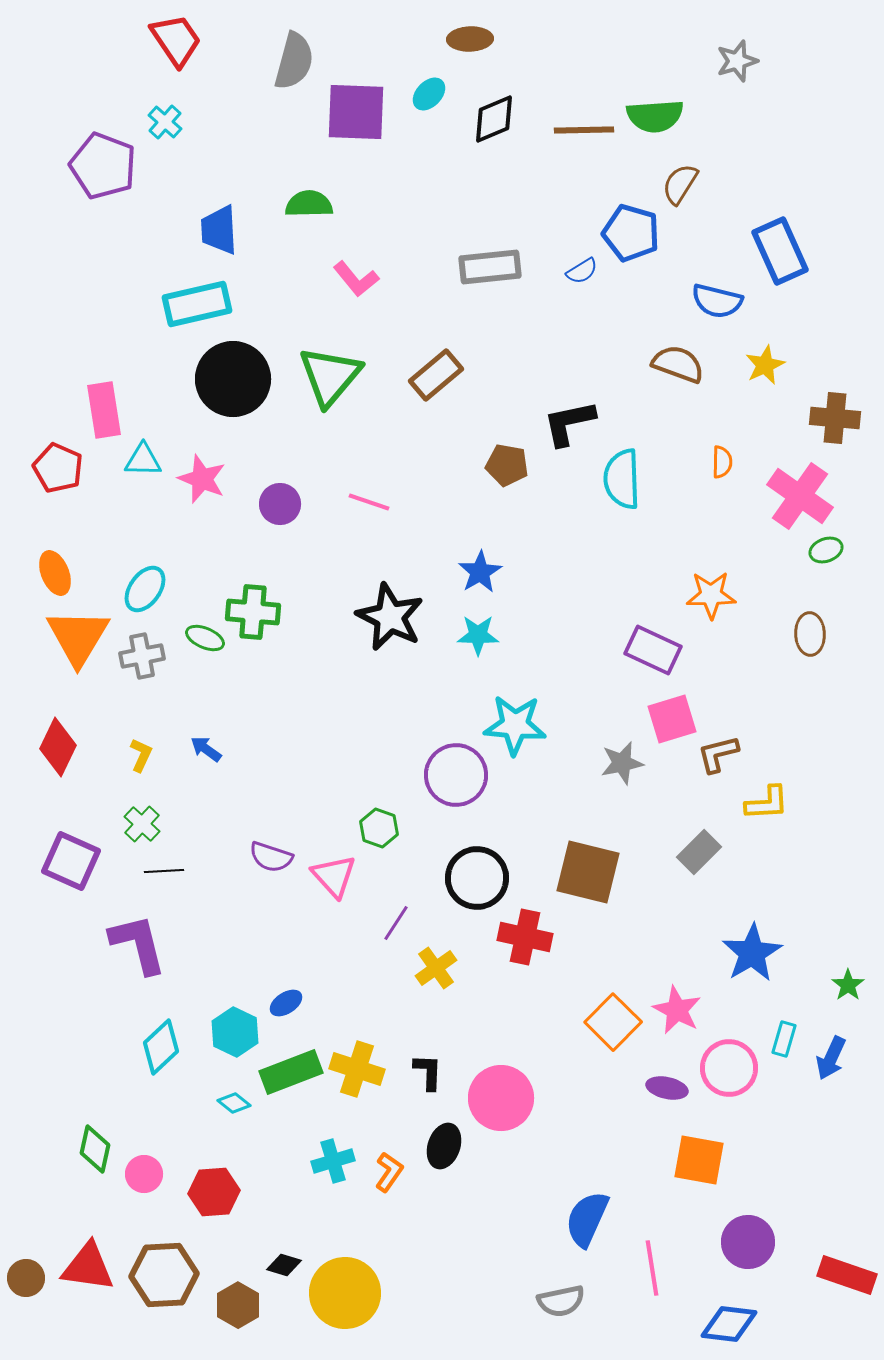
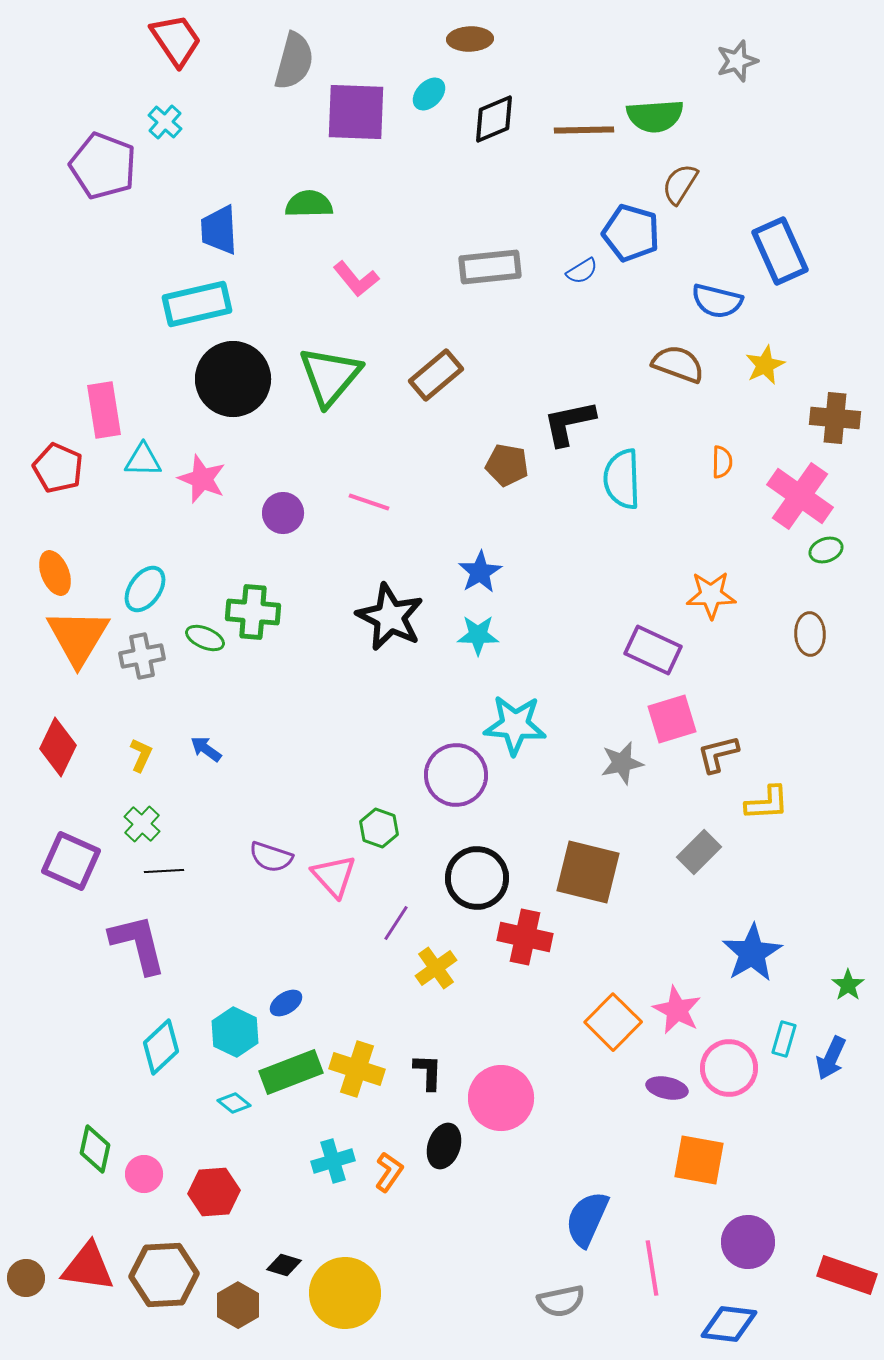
purple circle at (280, 504): moved 3 px right, 9 px down
